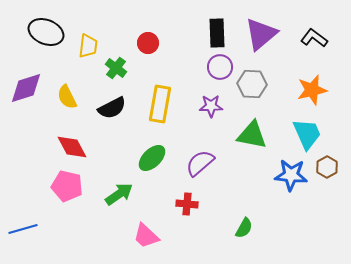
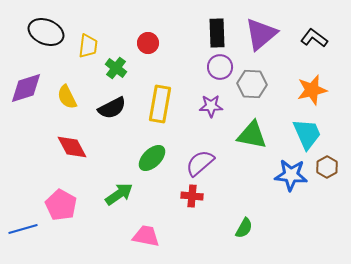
pink pentagon: moved 6 px left, 19 px down; rotated 16 degrees clockwise
red cross: moved 5 px right, 8 px up
pink trapezoid: rotated 148 degrees clockwise
